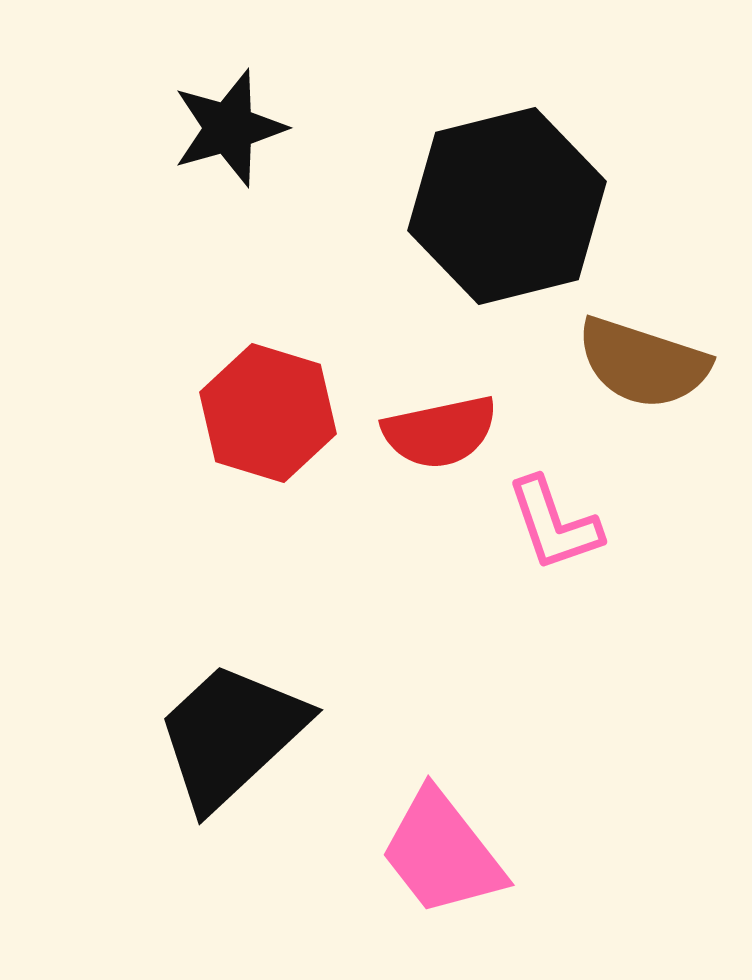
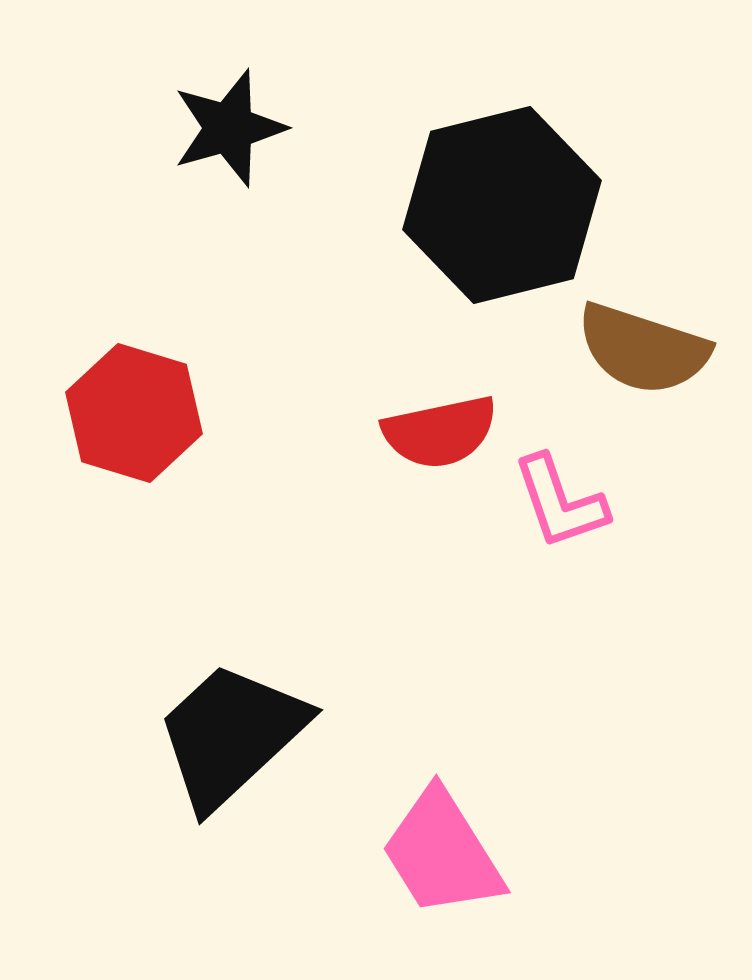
black hexagon: moved 5 px left, 1 px up
brown semicircle: moved 14 px up
red hexagon: moved 134 px left
pink L-shape: moved 6 px right, 22 px up
pink trapezoid: rotated 6 degrees clockwise
